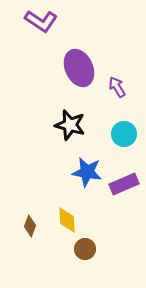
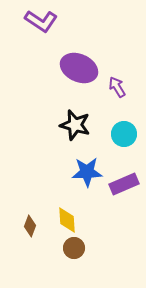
purple ellipse: rotated 42 degrees counterclockwise
black star: moved 5 px right
blue star: rotated 12 degrees counterclockwise
brown circle: moved 11 px left, 1 px up
